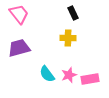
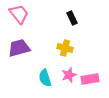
black rectangle: moved 1 px left, 5 px down
yellow cross: moved 3 px left, 10 px down; rotated 14 degrees clockwise
cyan semicircle: moved 2 px left, 4 px down; rotated 18 degrees clockwise
